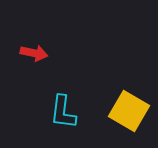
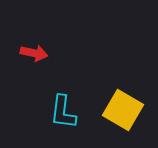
yellow square: moved 6 px left, 1 px up
